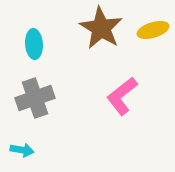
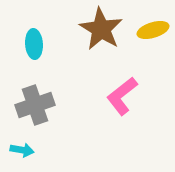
brown star: moved 1 px down
gray cross: moved 7 px down
